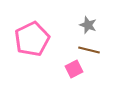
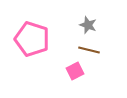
pink pentagon: rotated 28 degrees counterclockwise
pink square: moved 1 px right, 2 px down
